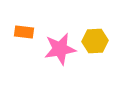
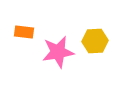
pink star: moved 2 px left, 3 px down
